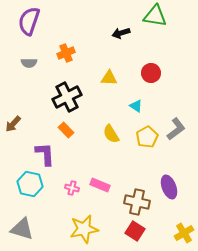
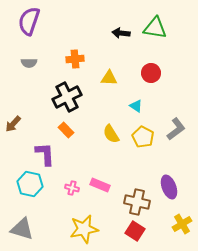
green triangle: moved 12 px down
black arrow: rotated 24 degrees clockwise
orange cross: moved 9 px right, 6 px down; rotated 18 degrees clockwise
yellow pentagon: moved 4 px left; rotated 15 degrees counterclockwise
yellow cross: moved 2 px left, 9 px up
